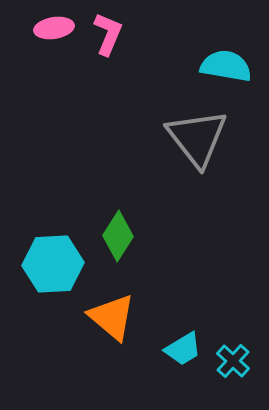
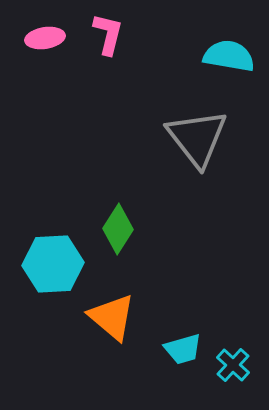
pink ellipse: moved 9 px left, 10 px down
pink L-shape: rotated 9 degrees counterclockwise
cyan semicircle: moved 3 px right, 10 px up
green diamond: moved 7 px up
cyan trapezoid: rotated 15 degrees clockwise
cyan cross: moved 4 px down
